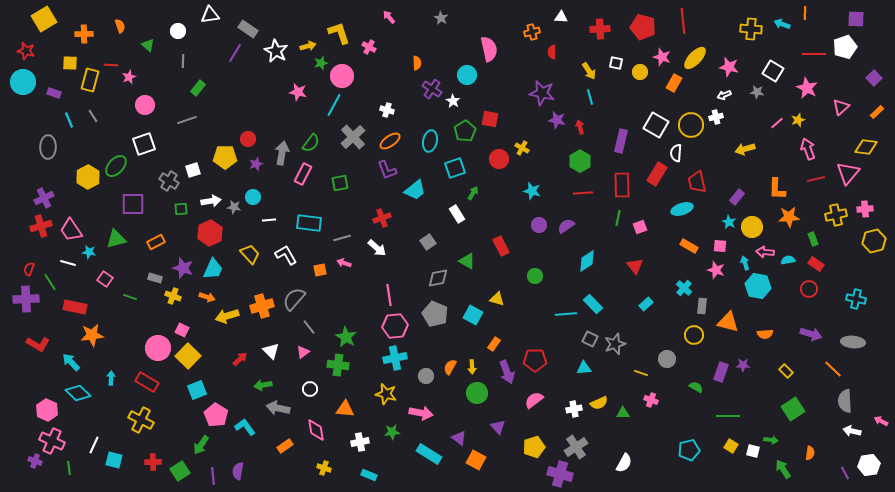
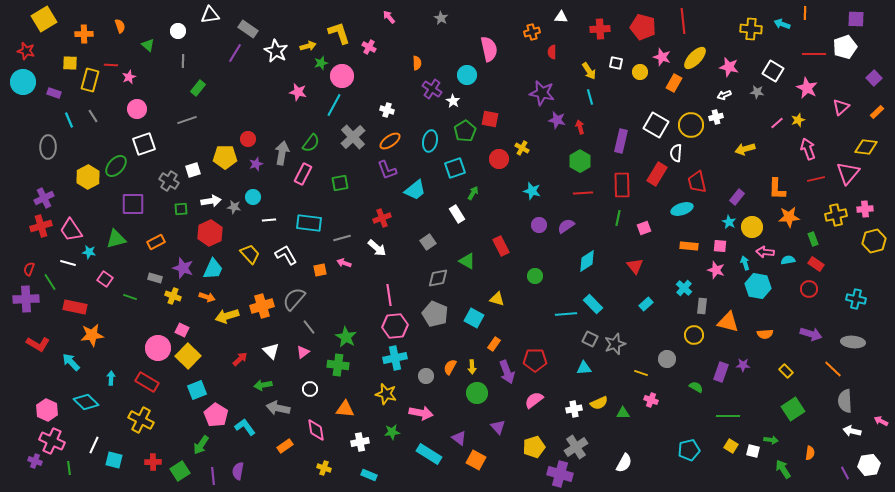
pink circle at (145, 105): moved 8 px left, 4 px down
pink square at (640, 227): moved 4 px right, 1 px down
orange rectangle at (689, 246): rotated 24 degrees counterclockwise
cyan square at (473, 315): moved 1 px right, 3 px down
cyan diamond at (78, 393): moved 8 px right, 9 px down
